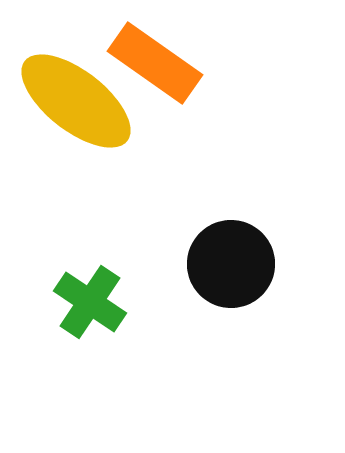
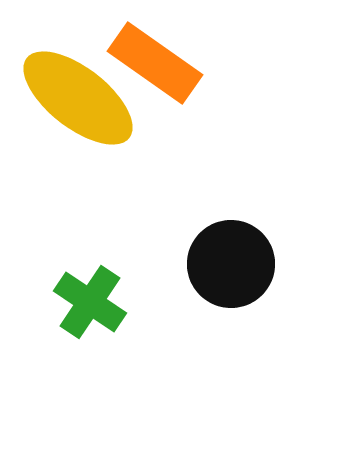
yellow ellipse: moved 2 px right, 3 px up
